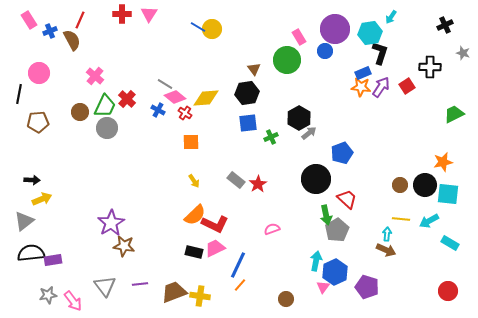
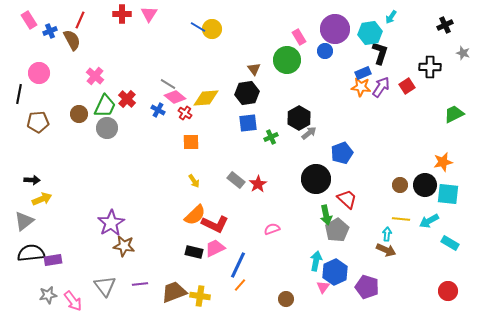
gray line at (165, 84): moved 3 px right
brown circle at (80, 112): moved 1 px left, 2 px down
